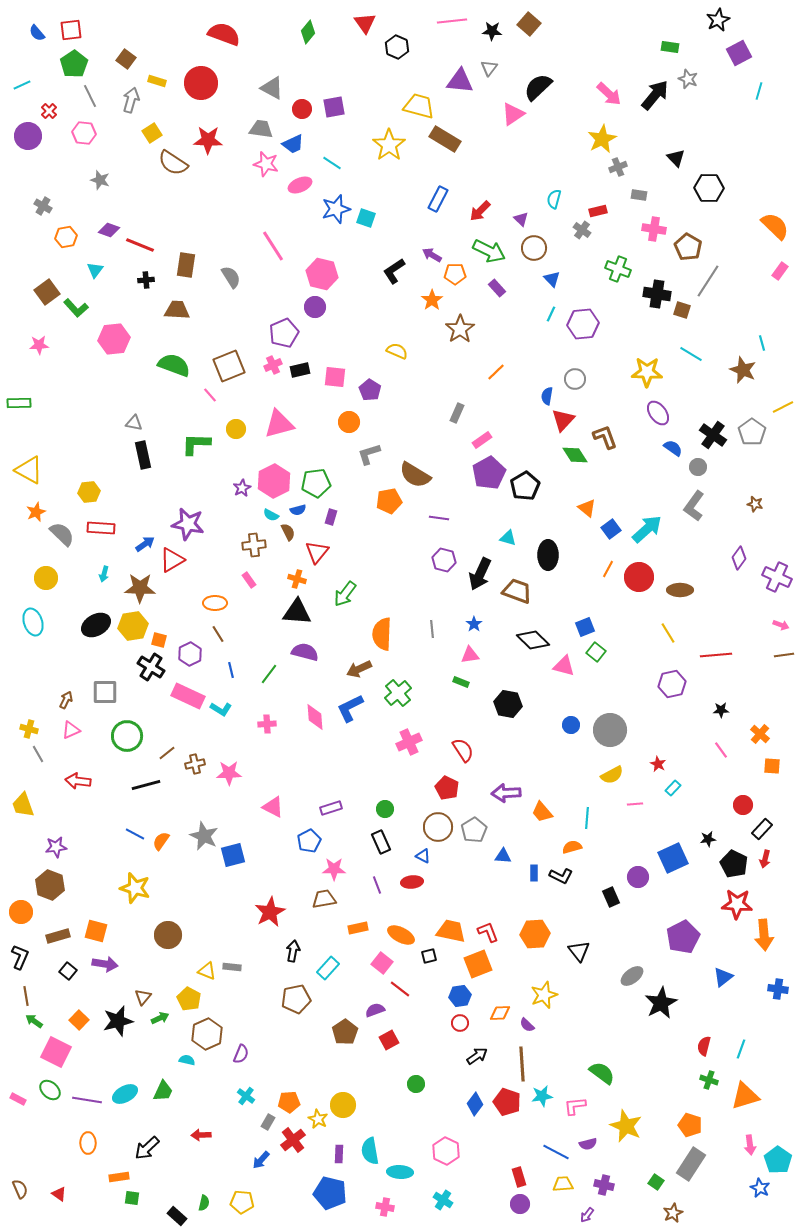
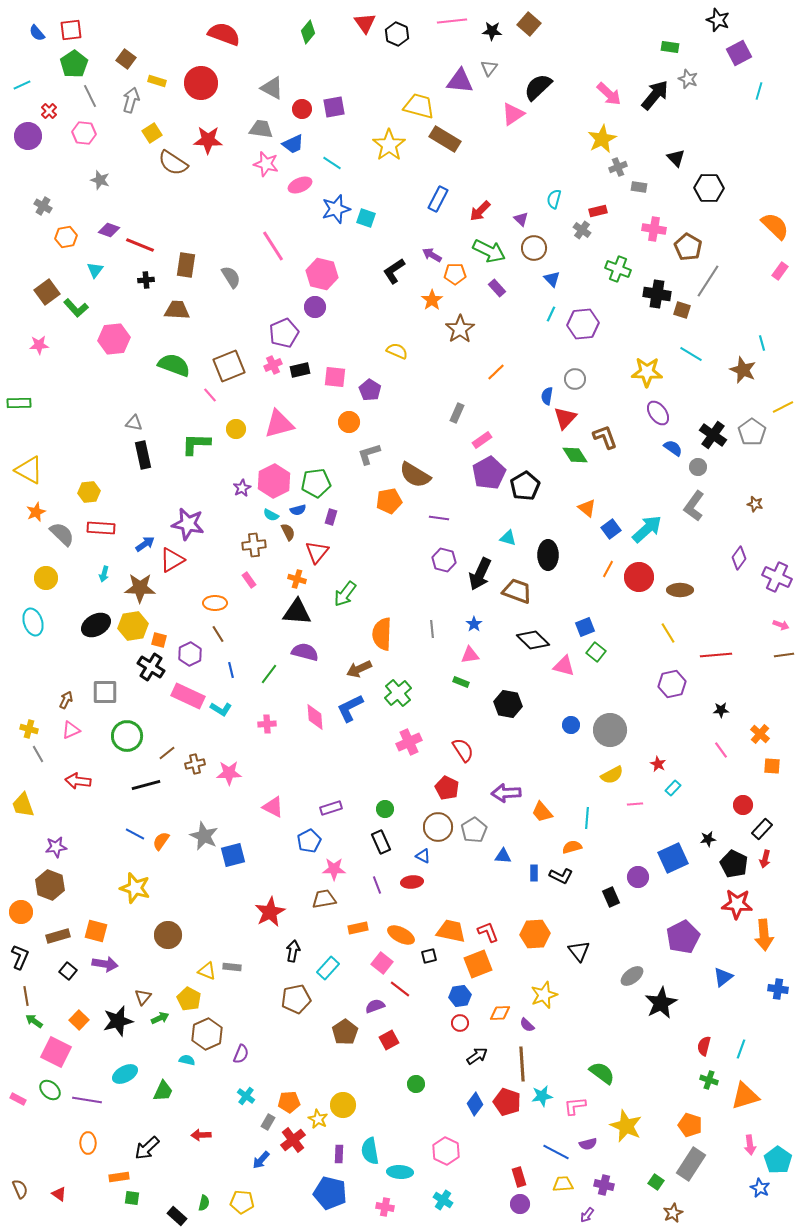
black star at (718, 20): rotated 25 degrees counterclockwise
black hexagon at (397, 47): moved 13 px up
gray rectangle at (639, 195): moved 8 px up
red triangle at (563, 420): moved 2 px right, 2 px up
purple semicircle at (375, 1010): moved 4 px up
cyan ellipse at (125, 1094): moved 20 px up
